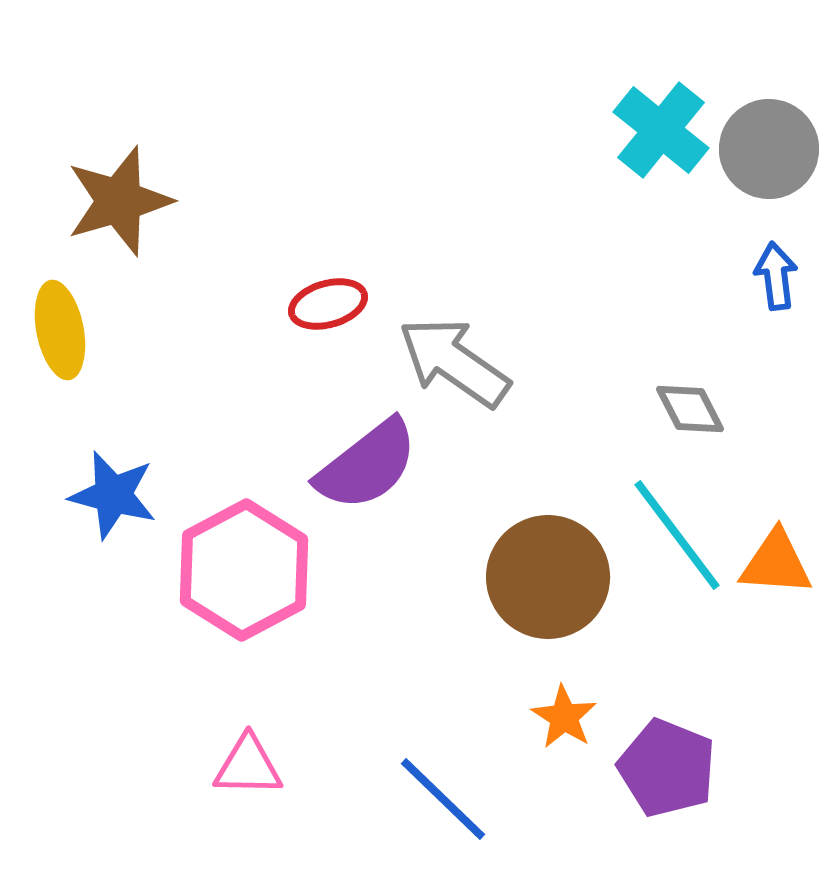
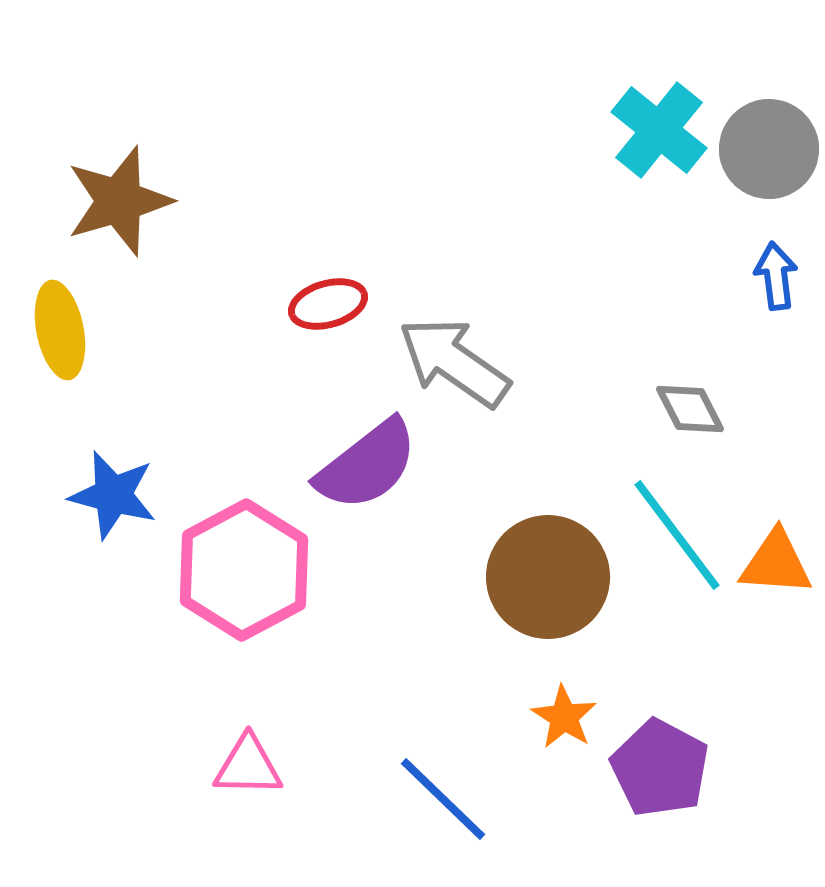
cyan cross: moved 2 px left
purple pentagon: moved 7 px left; rotated 6 degrees clockwise
